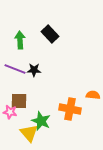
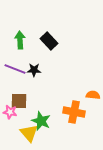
black rectangle: moved 1 px left, 7 px down
orange cross: moved 4 px right, 3 px down
